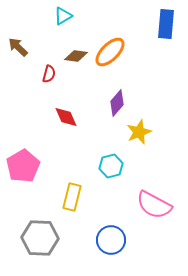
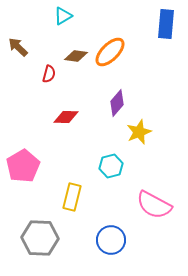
red diamond: rotated 65 degrees counterclockwise
